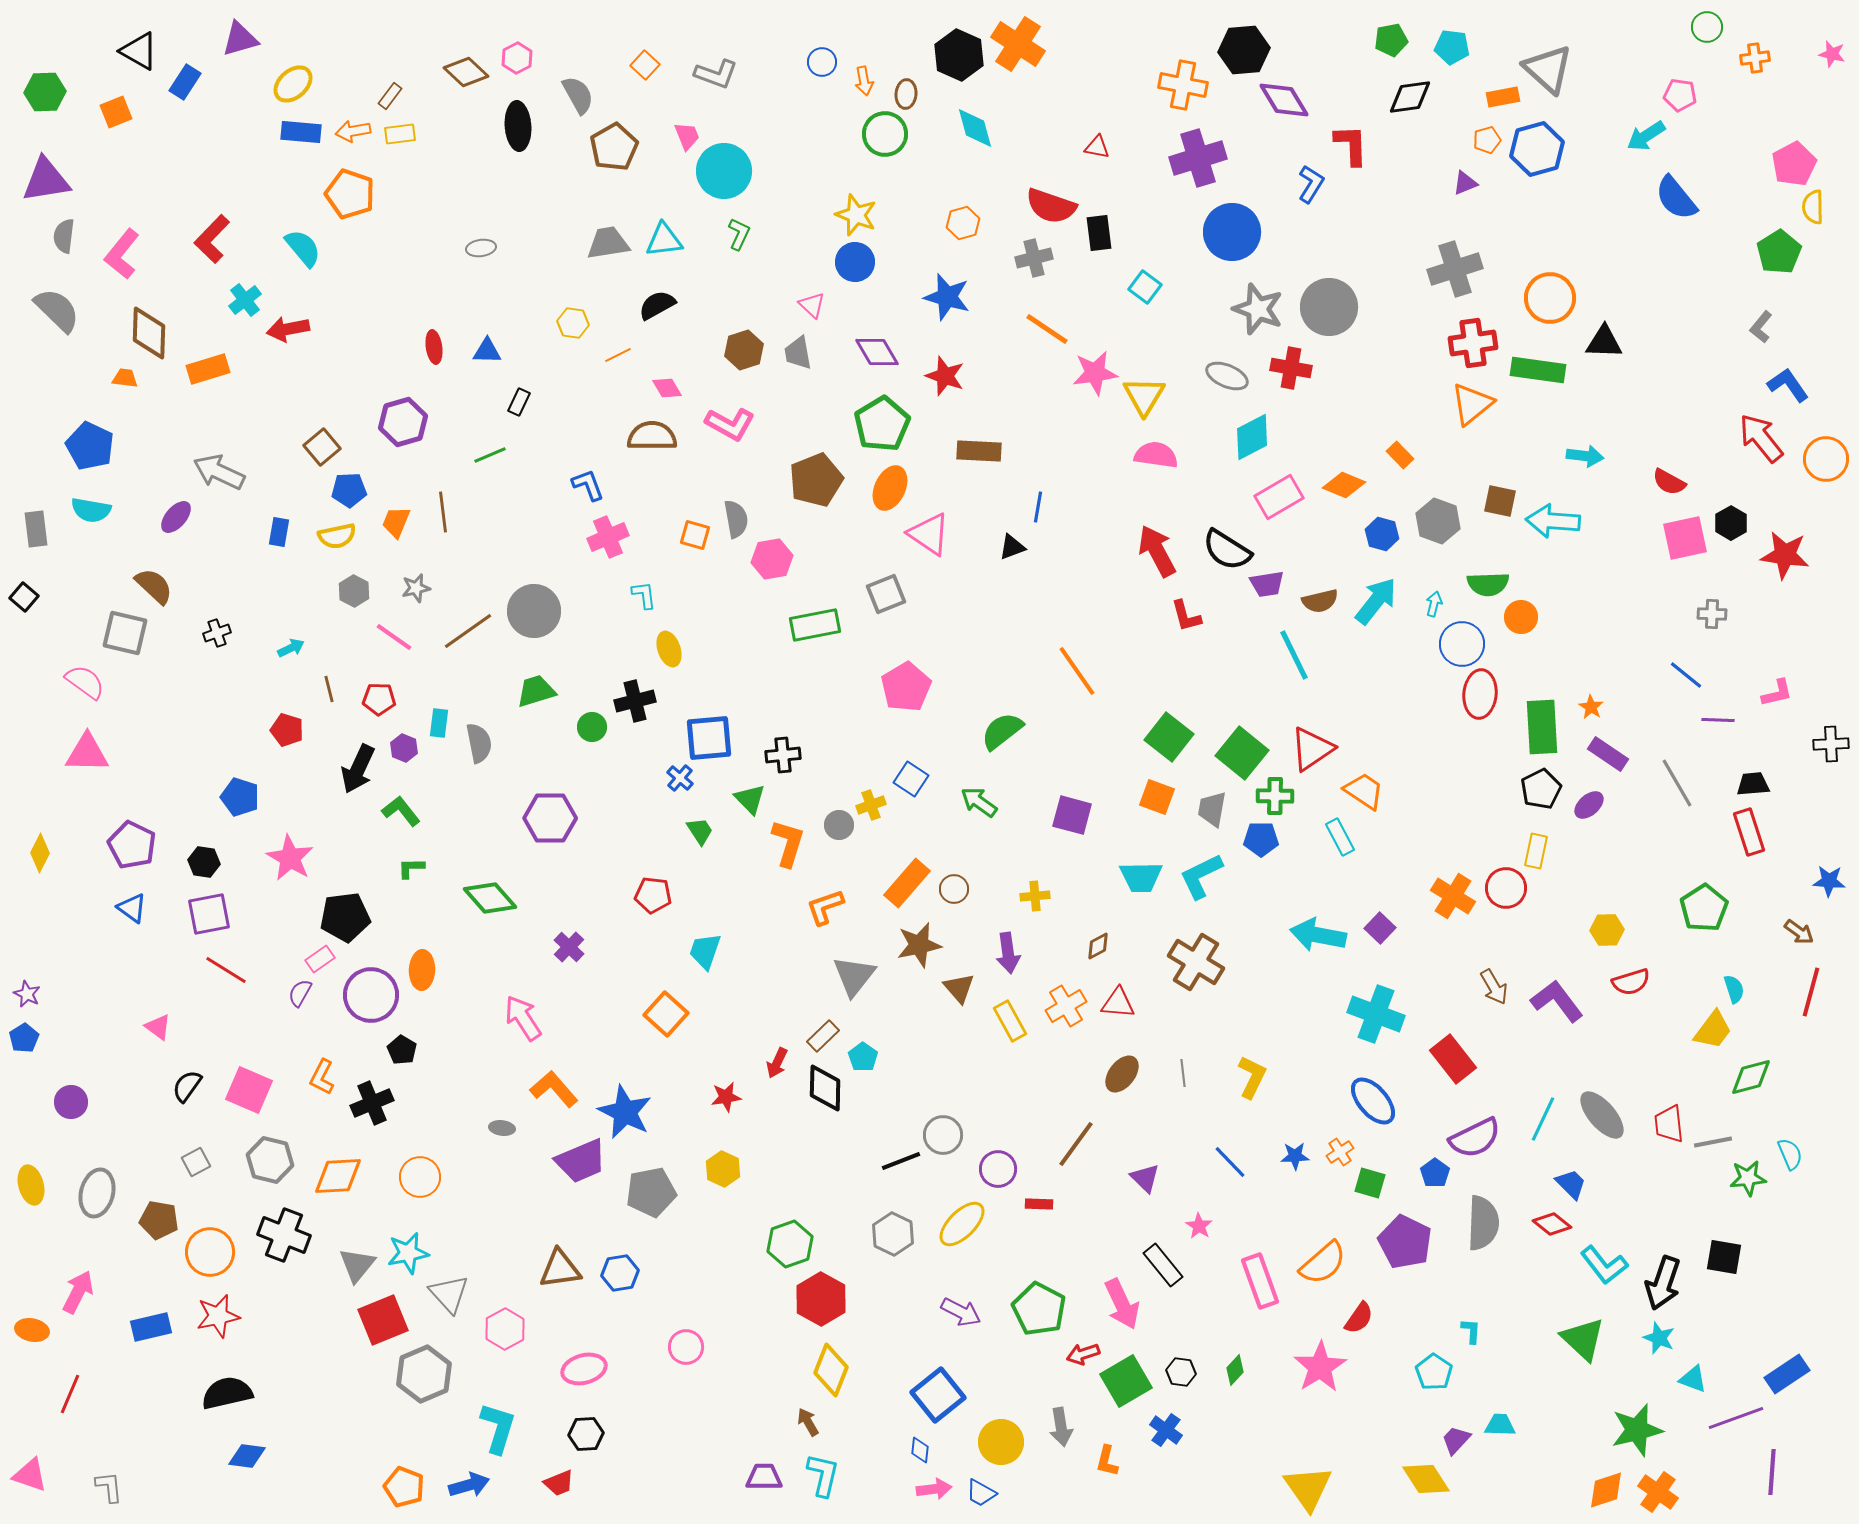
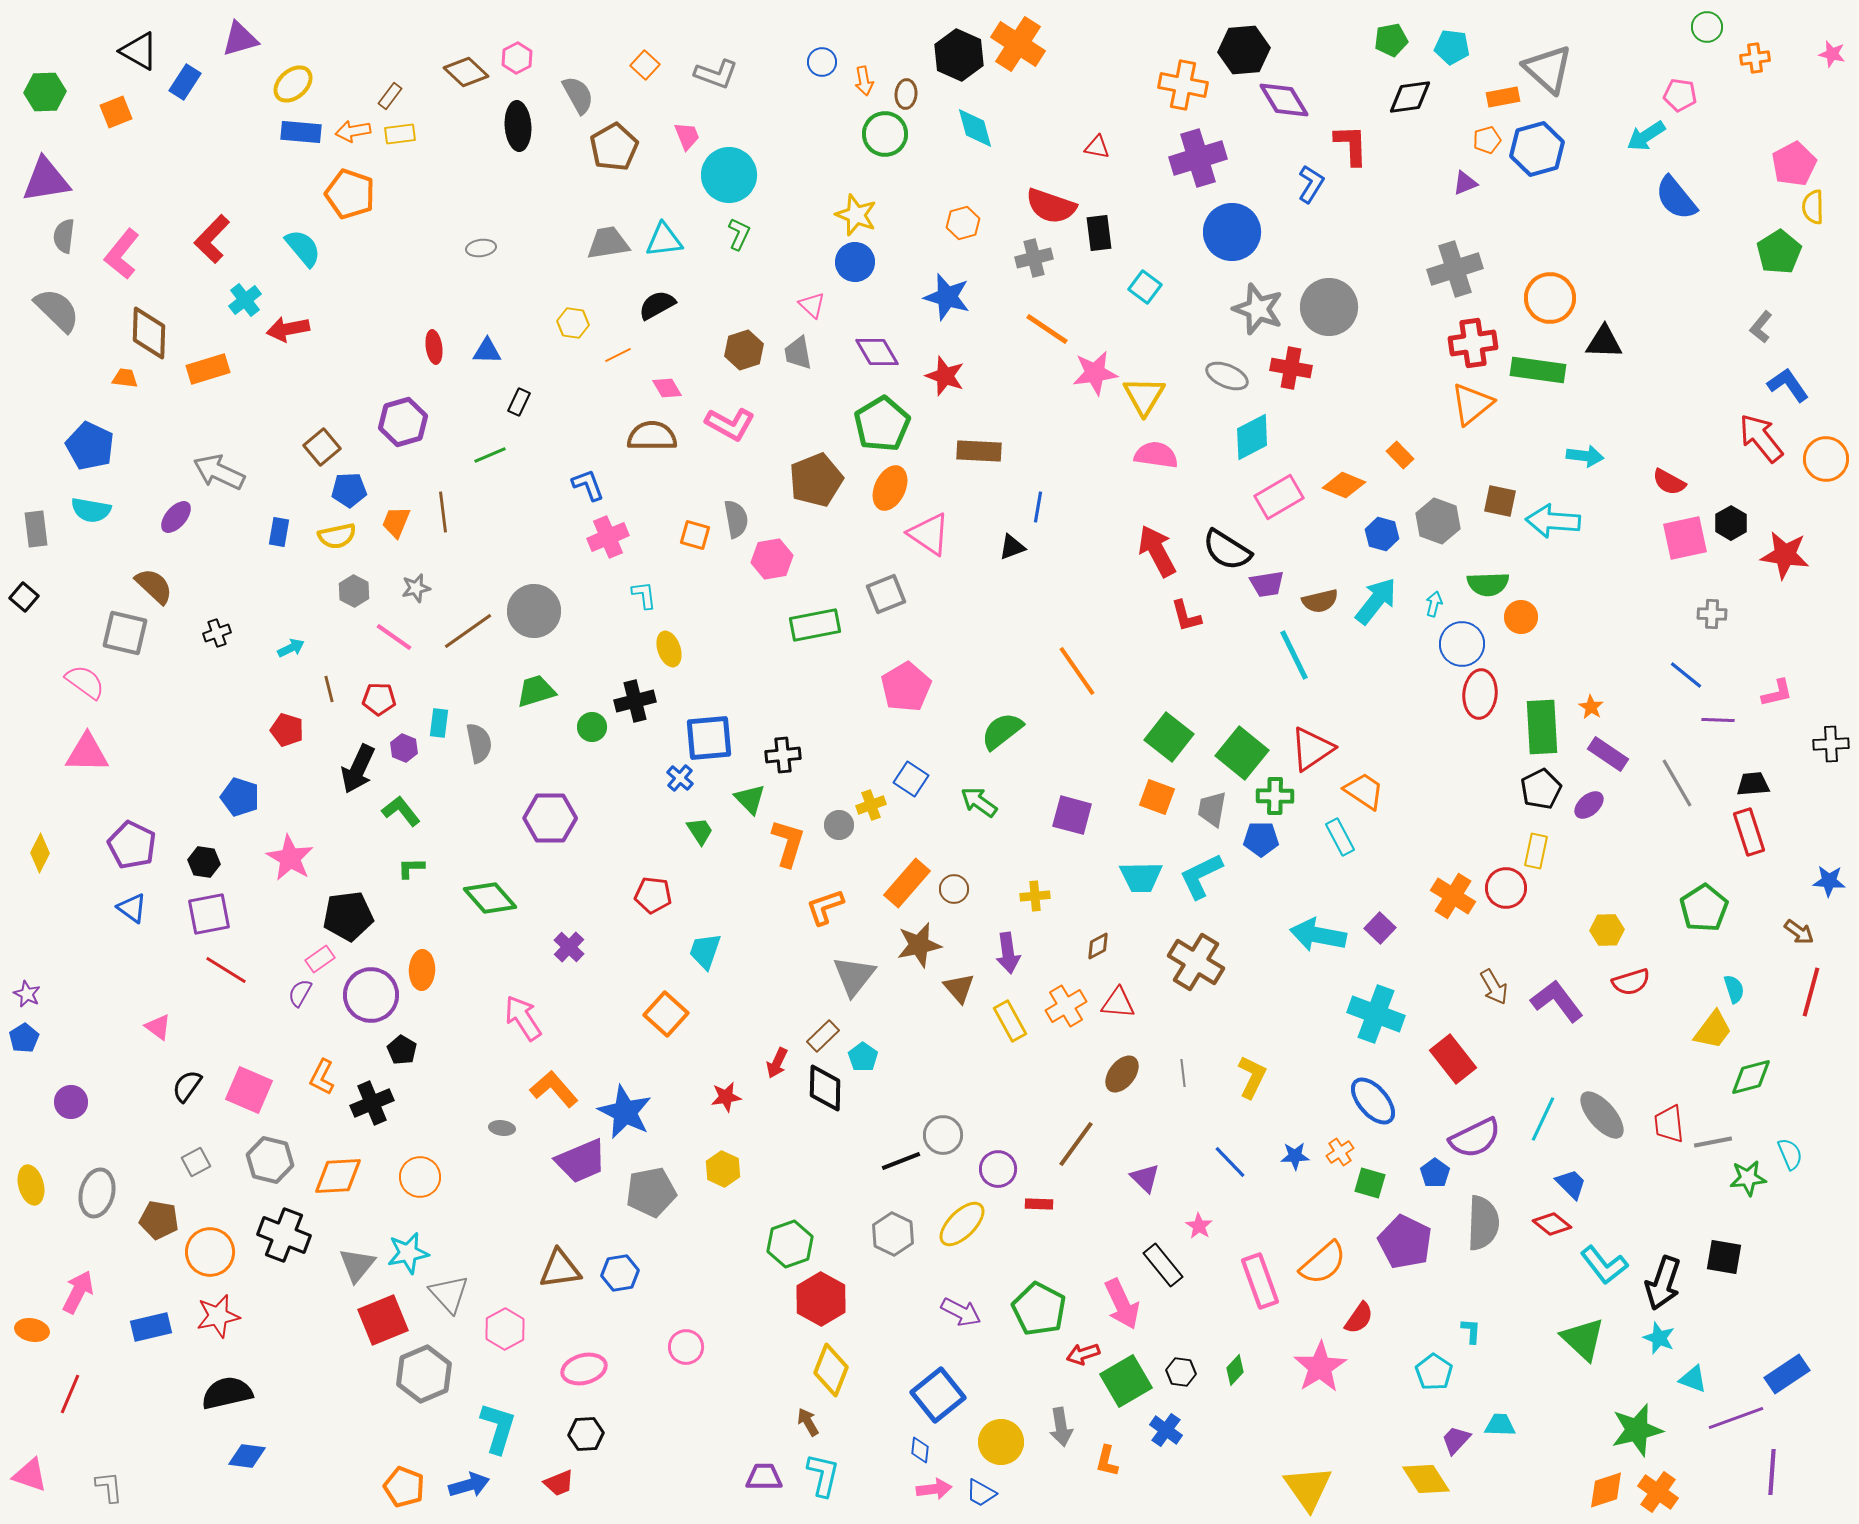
cyan circle at (724, 171): moved 5 px right, 4 px down
black pentagon at (345, 917): moved 3 px right, 1 px up
